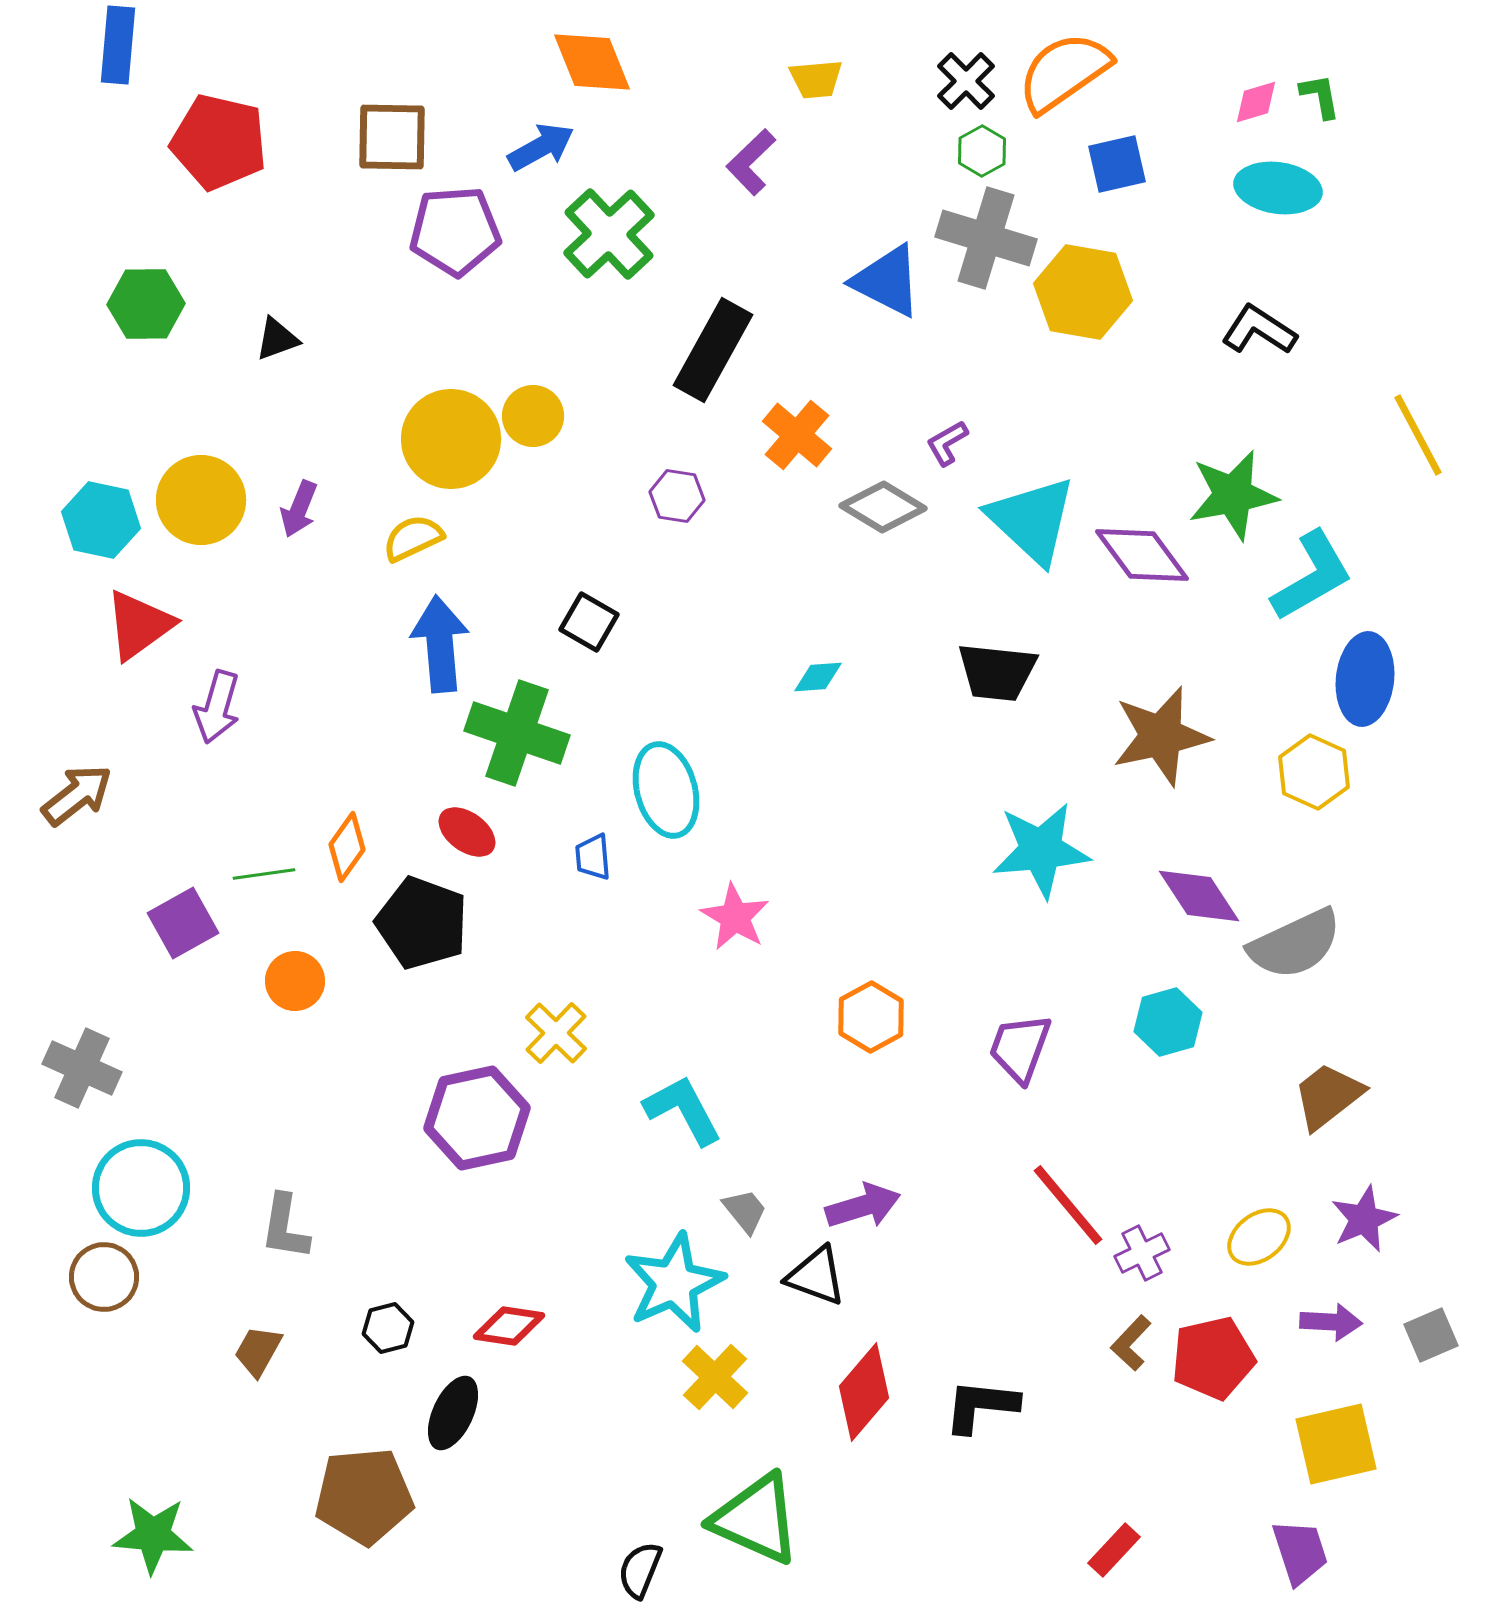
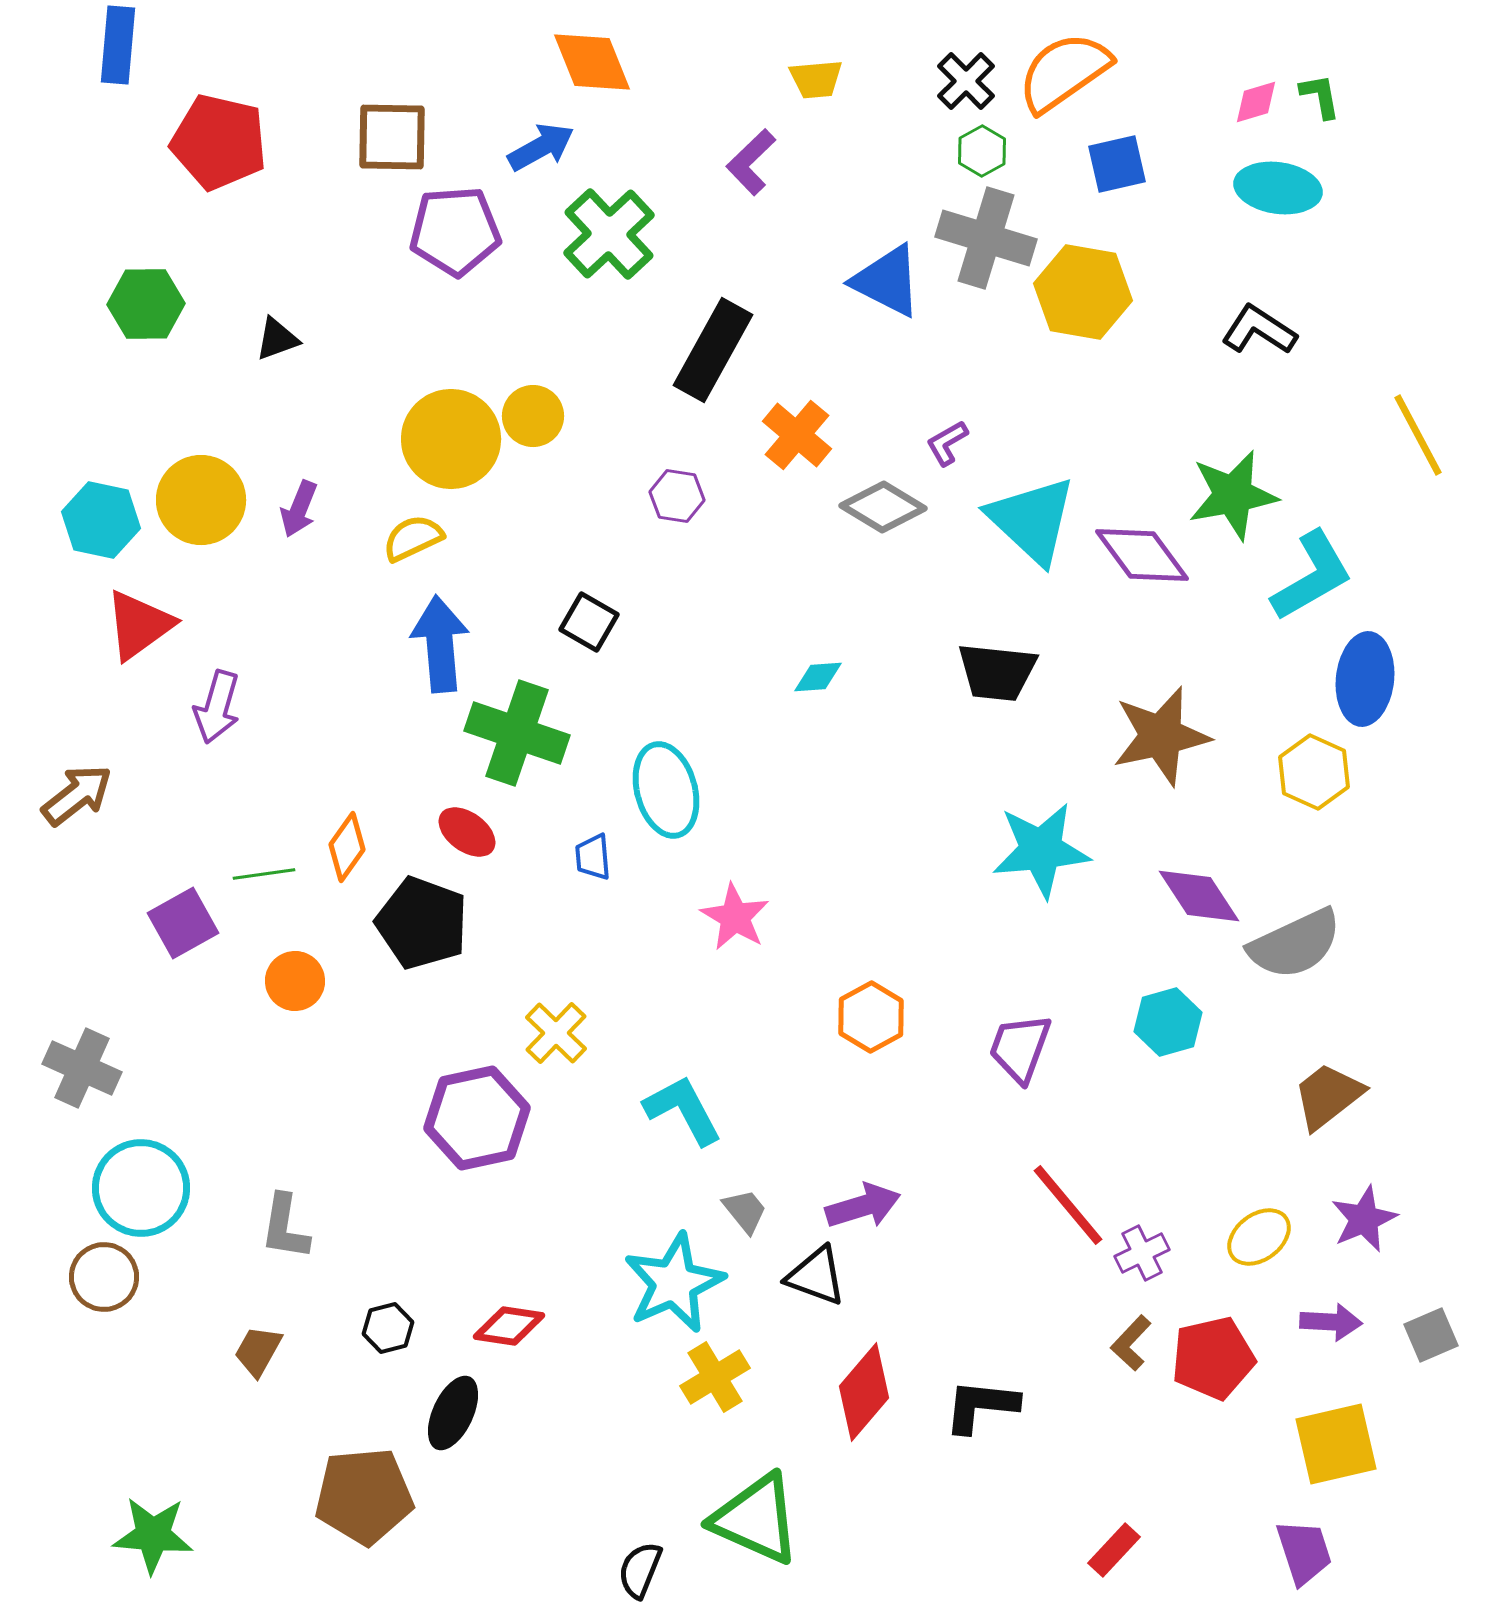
yellow cross at (715, 1377): rotated 16 degrees clockwise
purple trapezoid at (1300, 1552): moved 4 px right
